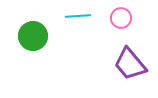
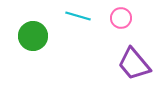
cyan line: rotated 20 degrees clockwise
purple trapezoid: moved 4 px right
